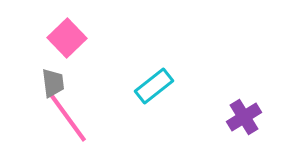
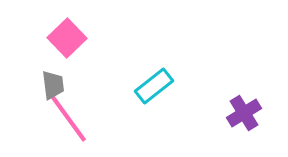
gray trapezoid: moved 2 px down
purple cross: moved 4 px up
